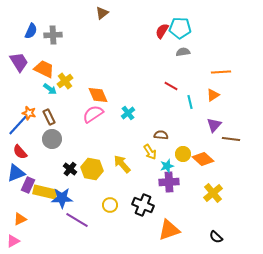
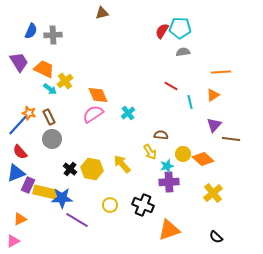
brown triangle at (102, 13): rotated 24 degrees clockwise
